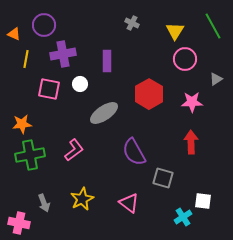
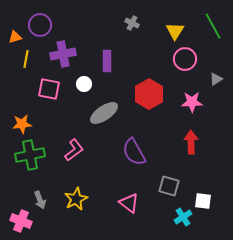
purple circle: moved 4 px left
orange triangle: moved 1 px right, 3 px down; rotated 40 degrees counterclockwise
white circle: moved 4 px right
gray square: moved 6 px right, 8 px down
yellow star: moved 6 px left
gray arrow: moved 4 px left, 3 px up
pink cross: moved 2 px right, 2 px up; rotated 10 degrees clockwise
